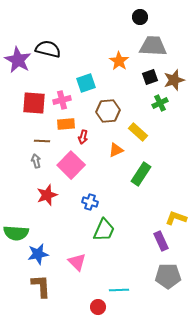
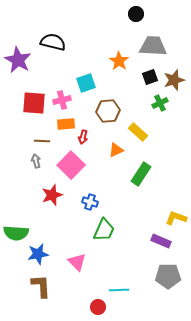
black circle: moved 4 px left, 3 px up
black semicircle: moved 5 px right, 7 px up
red star: moved 5 px right
purple rectangle: rotated 42 degrees counterclockwise
